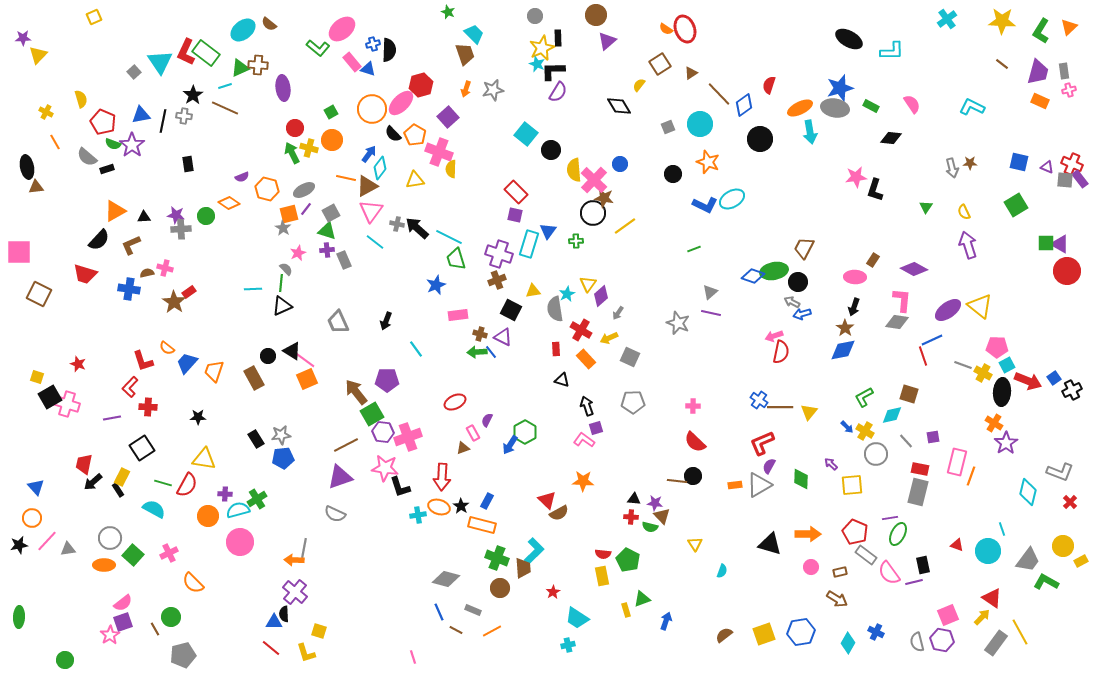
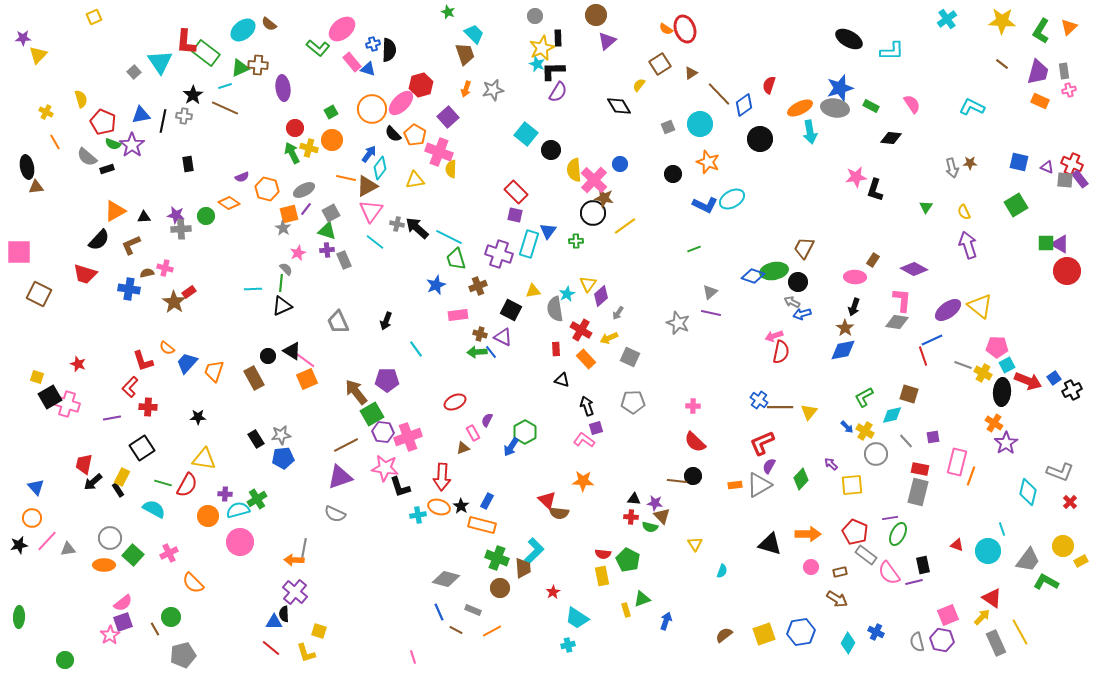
red L-shape at (186, 52): moved 10 px up; rotated 20 degrees counterclockwise
brown cross at (497, 280): moved 19 px left, 6 px down
blue arrow at (510, 445): moved 1 px right, 2 px down
green diamond at (801, 479): rotated 40 degrees clockwise
brown semicircle at (559, 513): rotated 36 degrees clockwise
gray rectangle at (996, 643): rotated 60 degrees counterclockwise
